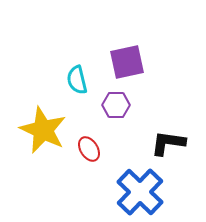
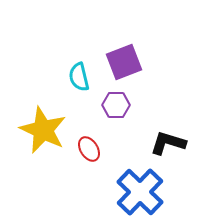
purple square: moved 3 px left; rotated 9 degrees counterclockwise
cyan semicircle: moved 2 px right, 3 px up
black L-shape: rotated 9 degrees clockwise
